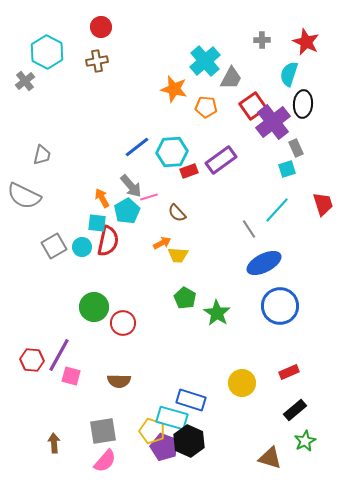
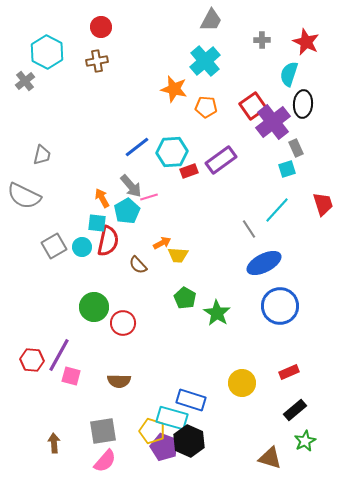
gray trapezoid at (231, 78): moved 20 px left, 58 px up
brown semicircle at (177, 213): moved 39 px left, 52 px down
